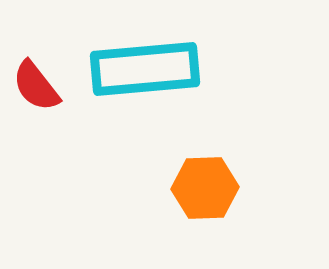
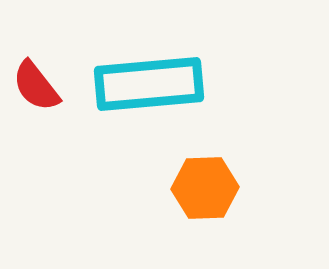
cyan rectangle: moved 4 px right, 15 px down
